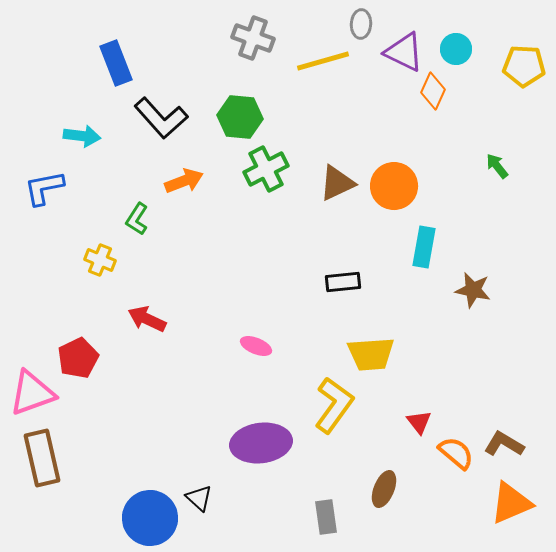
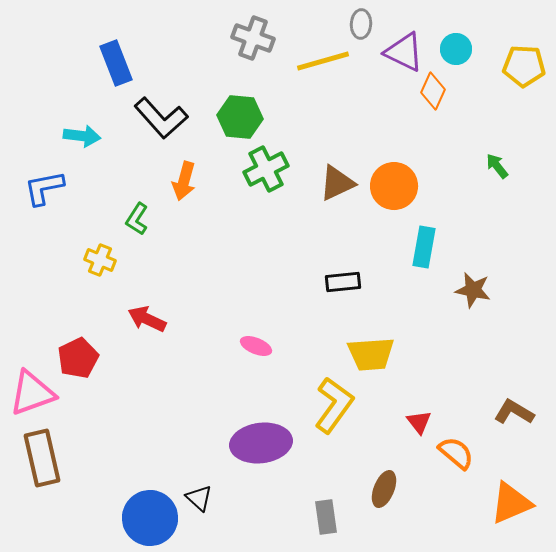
orange arrow: rotated 126 degrees clockwise
brown L-shape: moved 10 px right, 32 px up
